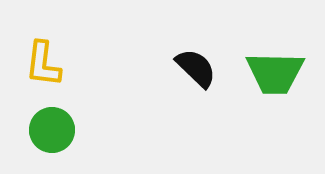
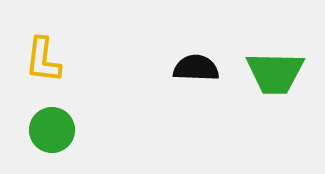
yellow L-shape: moved 4 px up
black semicircle: rotated 42 degrees counterclockwise
